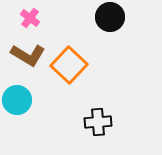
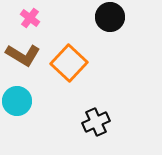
brown L-shape: moved 5 px left
orange square: moved 2 px up
cyan circle: moved 1 px down
black cross: moved 2 px left; rotated 20 degrees counterclockwise
